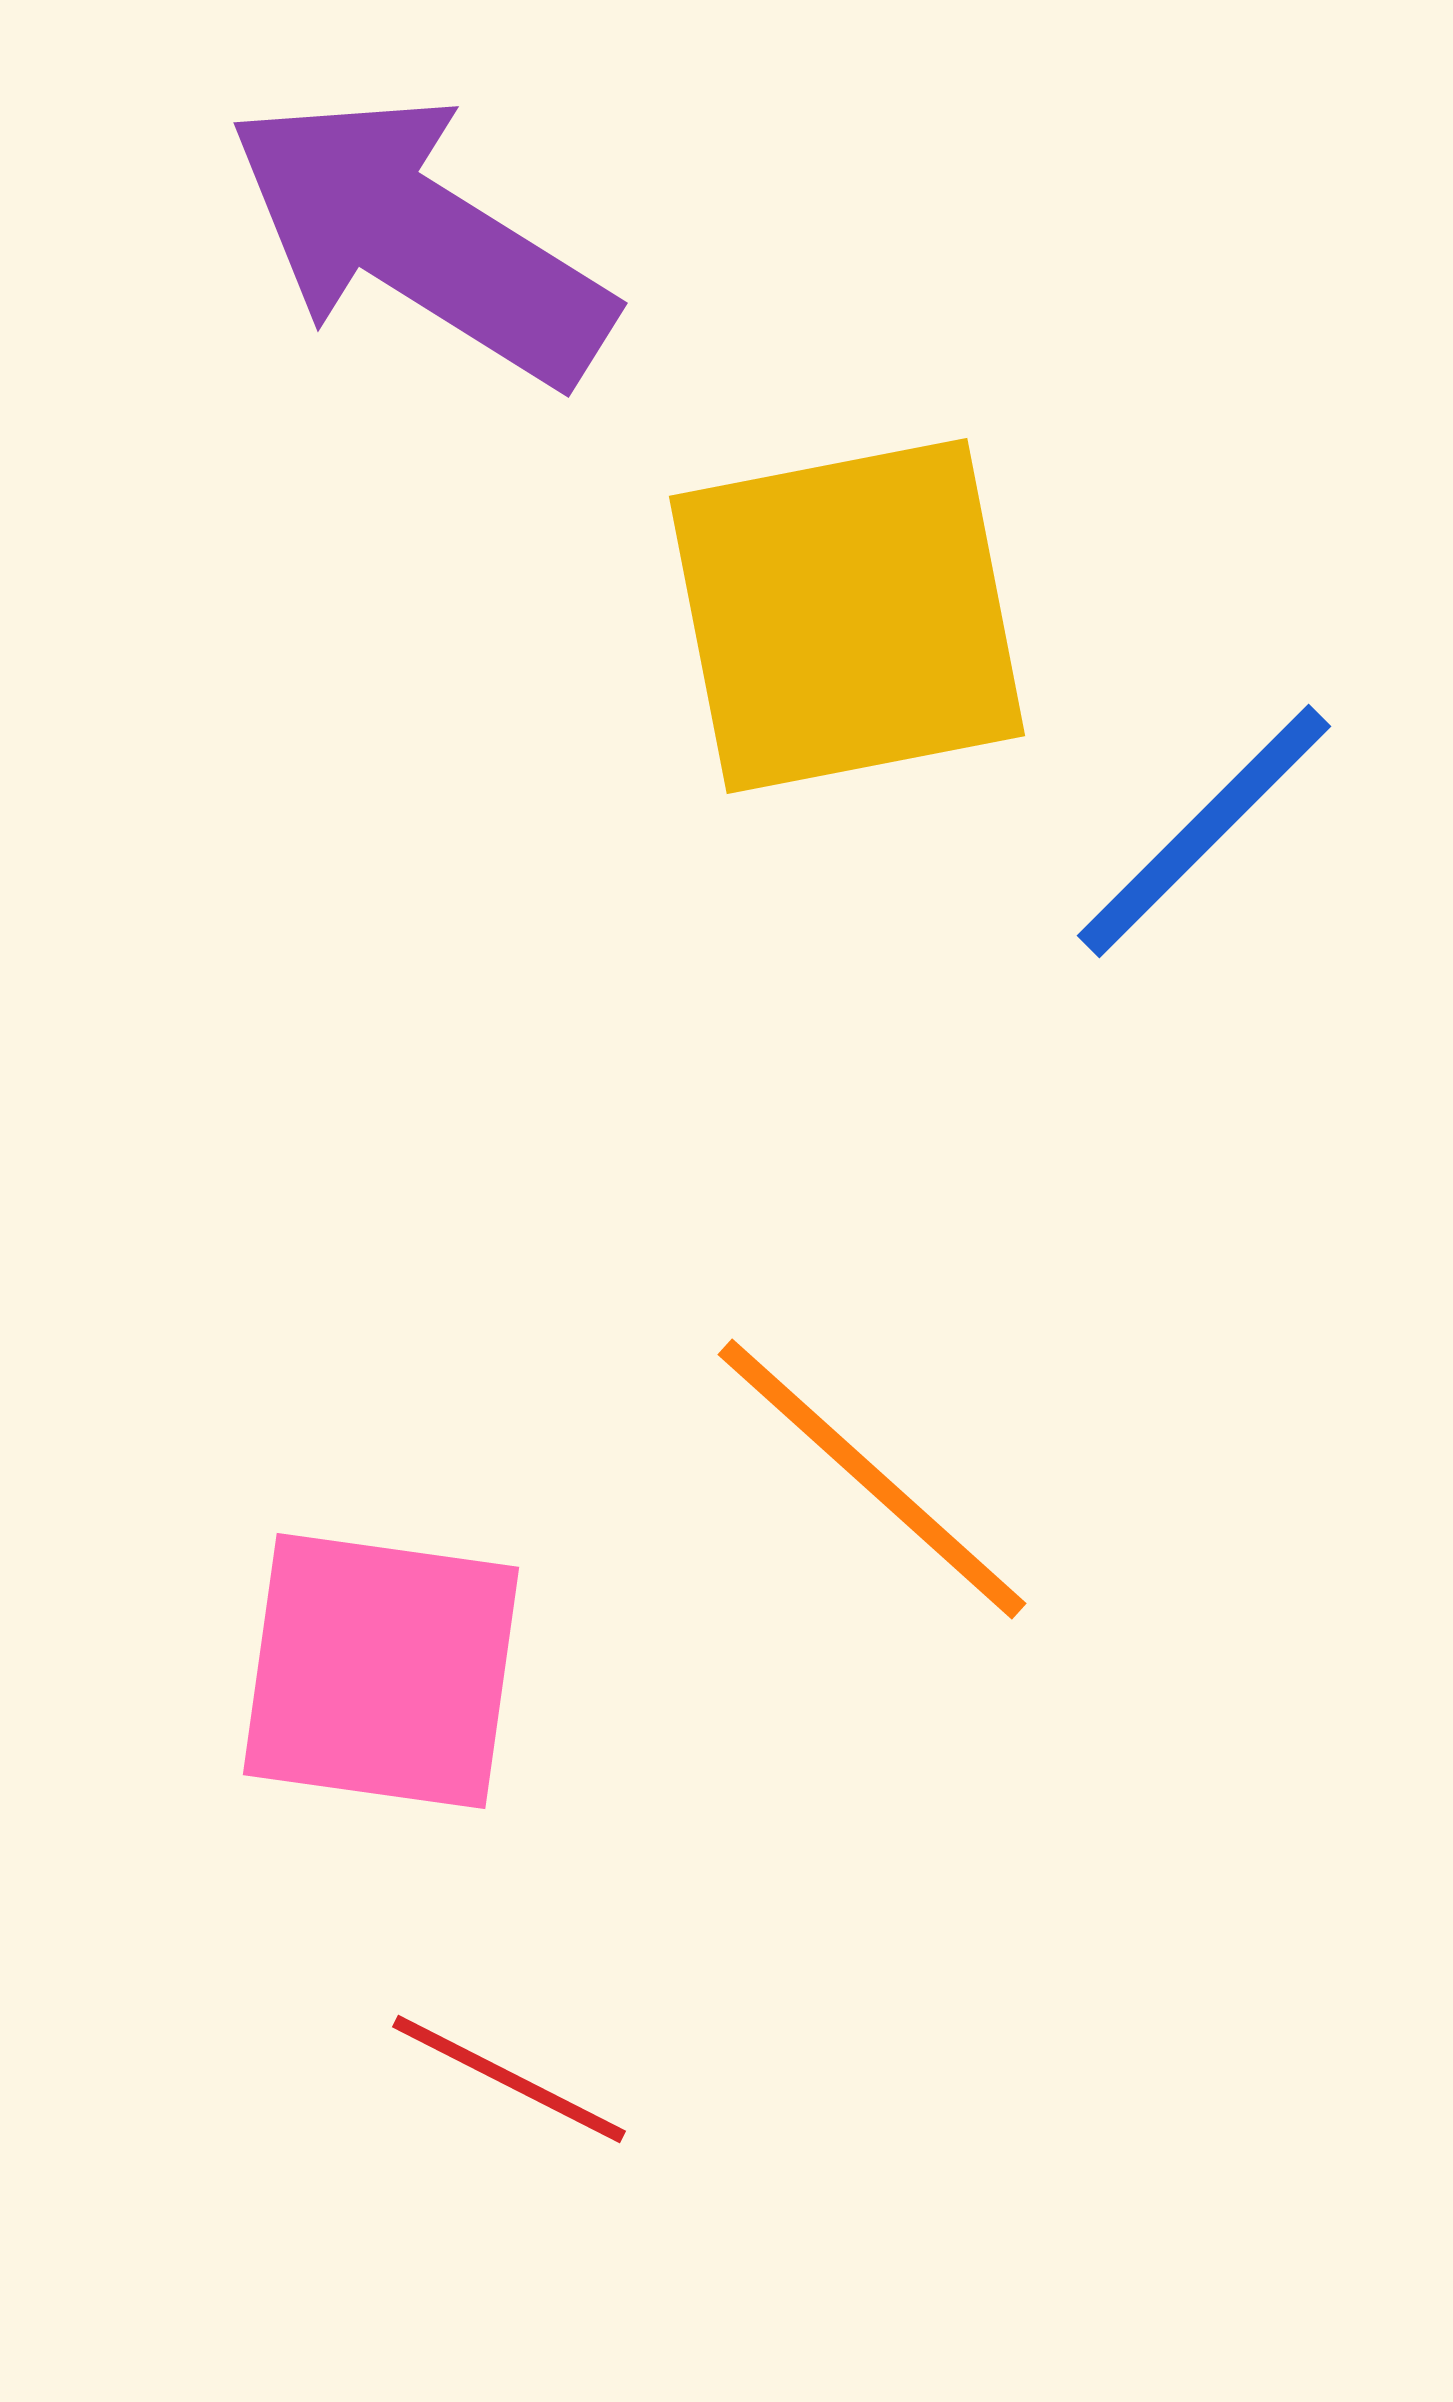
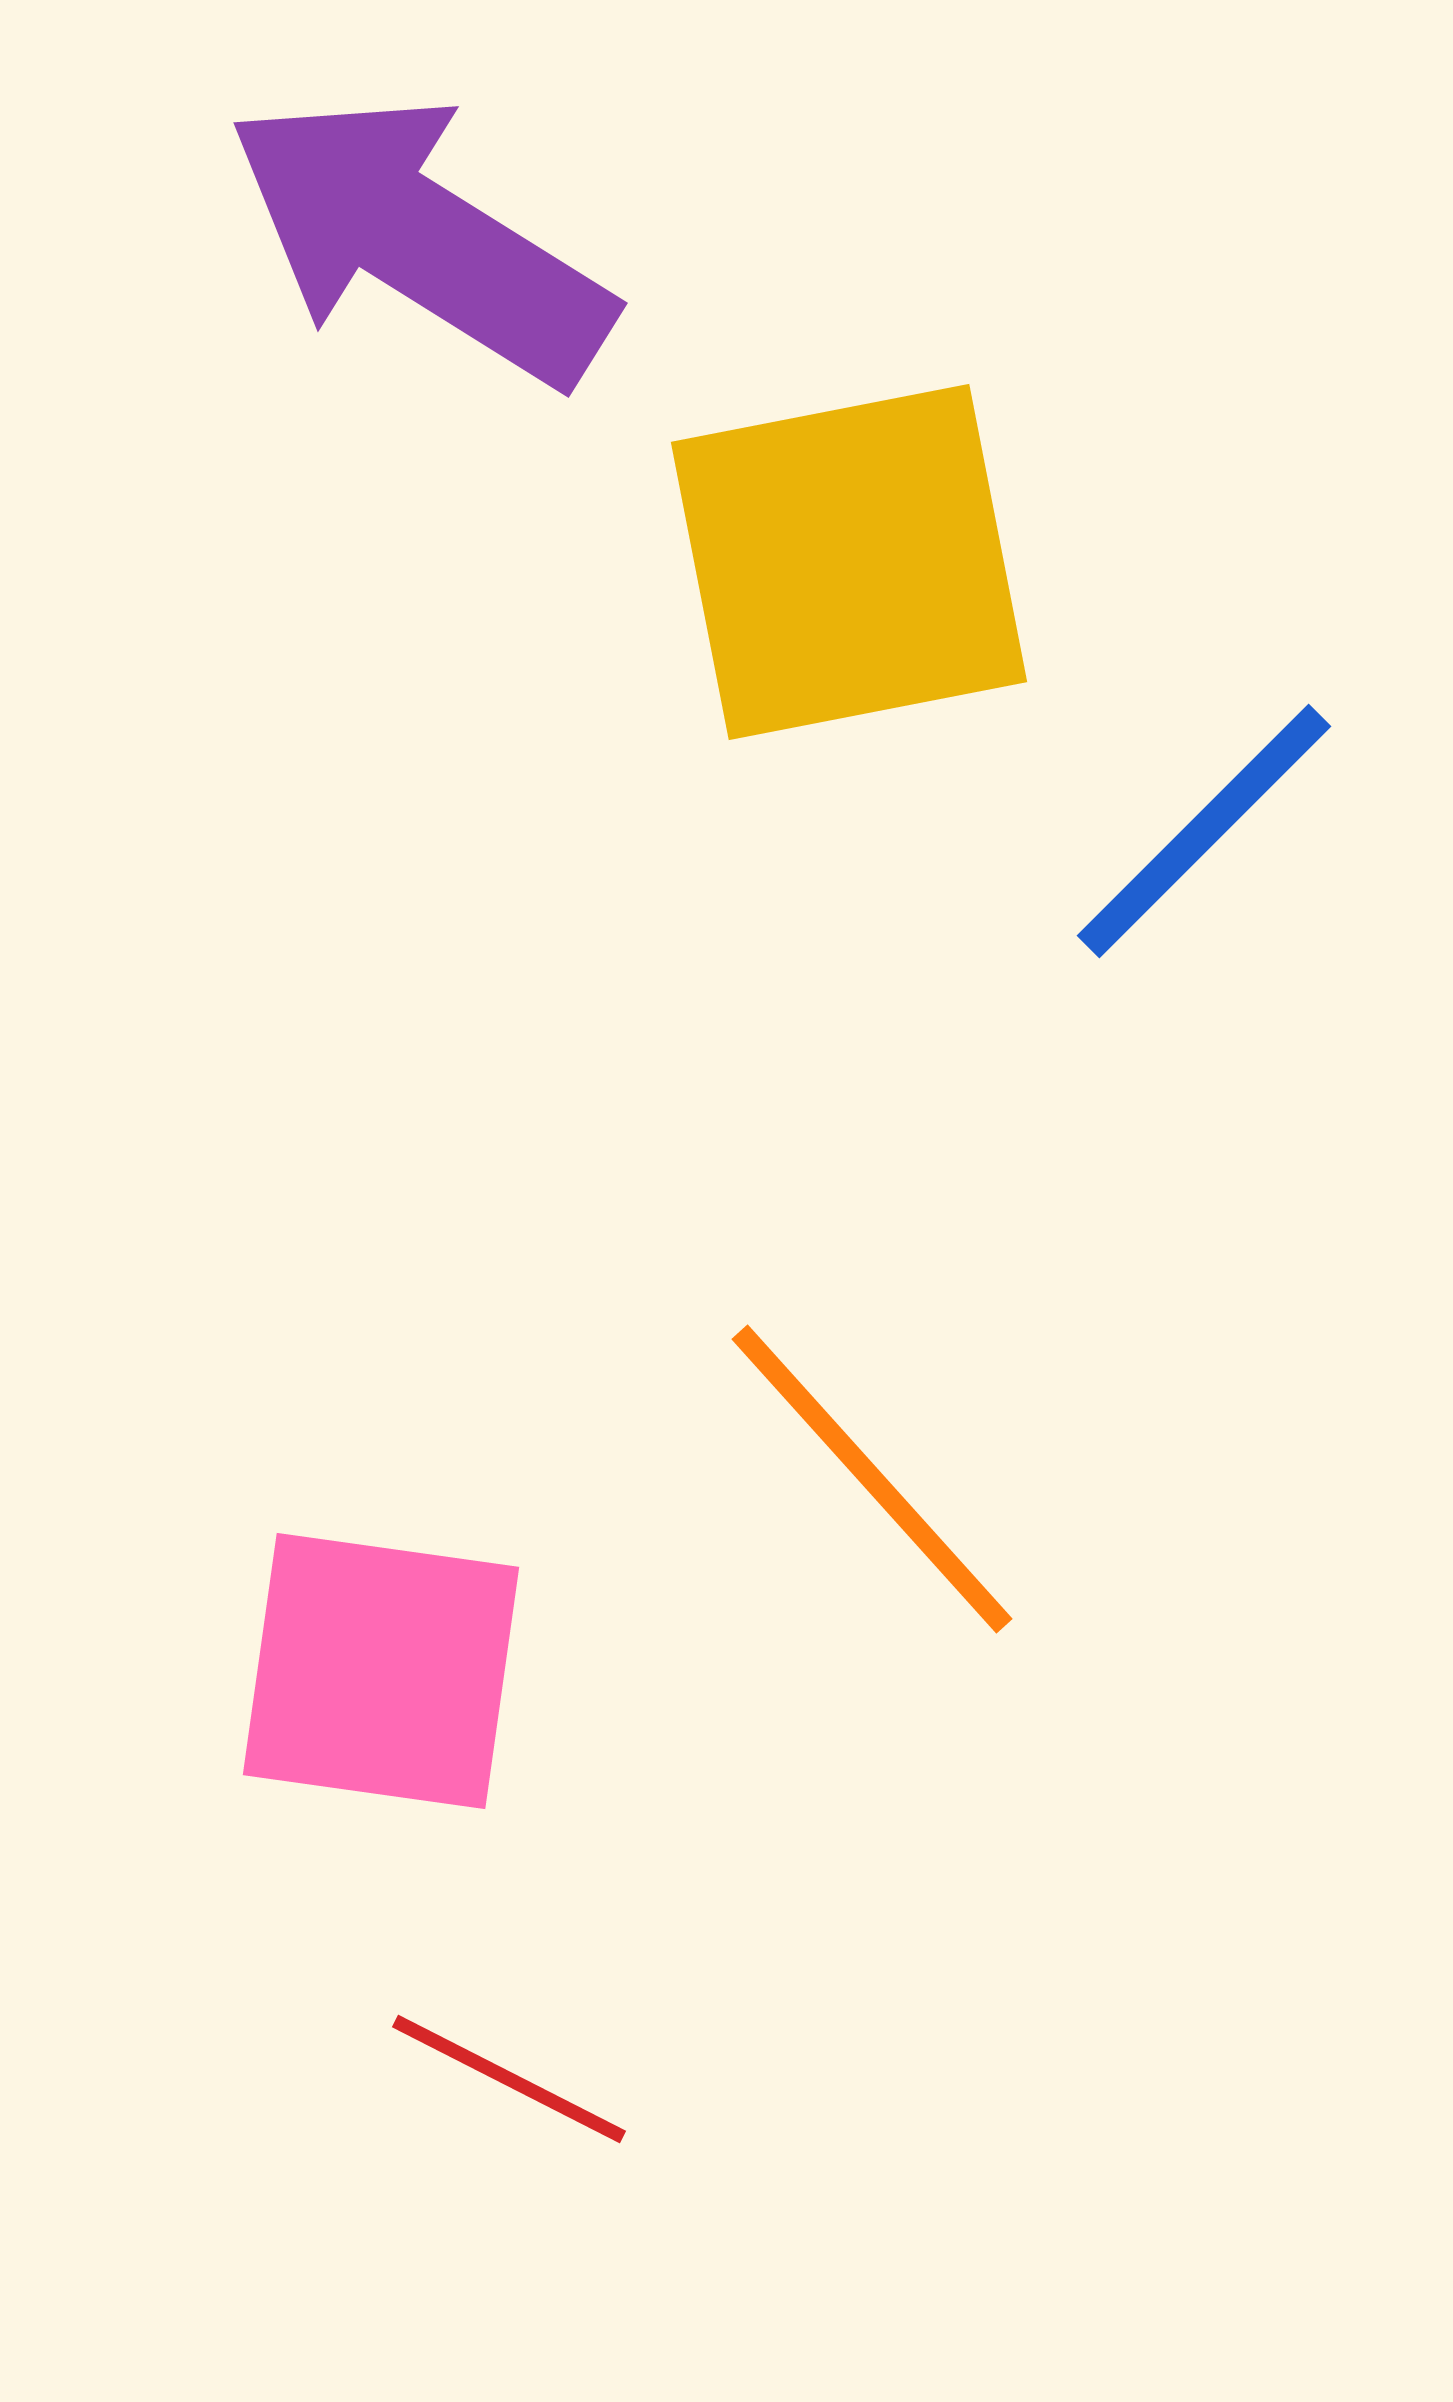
yellow square: moved 2 px right, 54 px up
orange line: rotated 6 degrees clockwise
